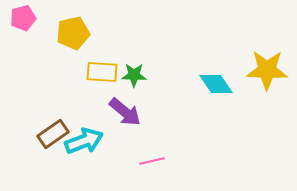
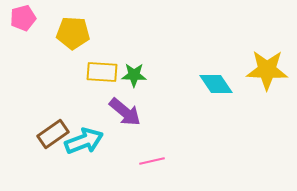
yellow pentagon: rotated 16 degrees clockwise
